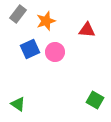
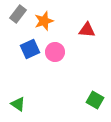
orange star: moved 2 px left
